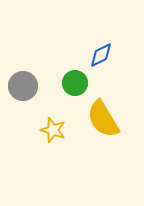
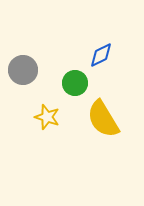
gray circle: moved 16 px up
yellow star: moved 6 px left, 13 px up
